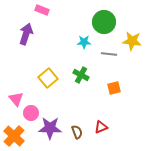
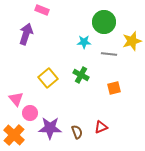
yellow star: rotated 24 degrees counterclockwise
pink circle: moved 1 px left
orange cross: moved 1 px up
